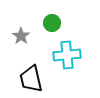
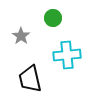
green circle: moved 1 px right, 5 px up
black trapezoid: moved 1 px left
